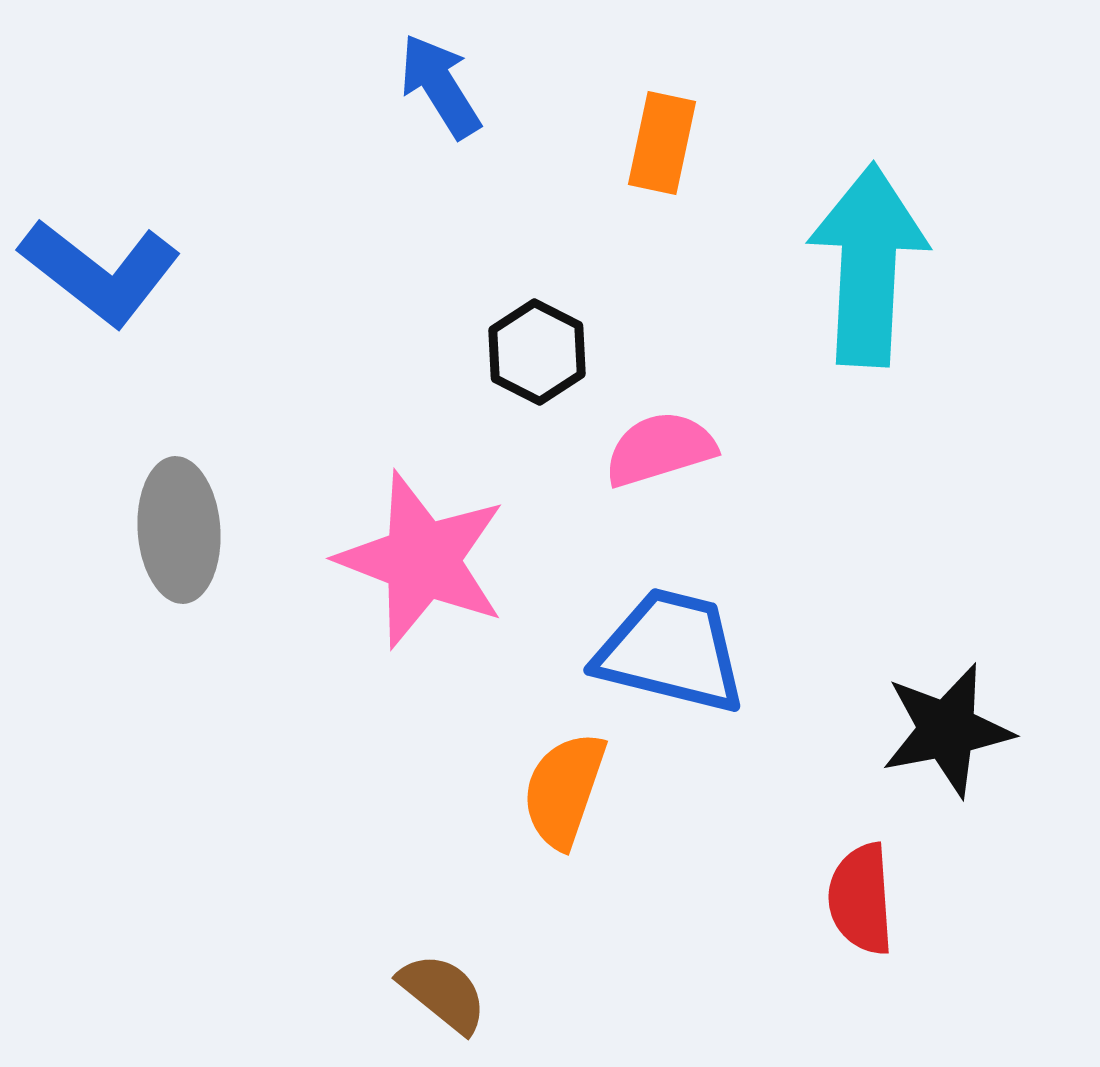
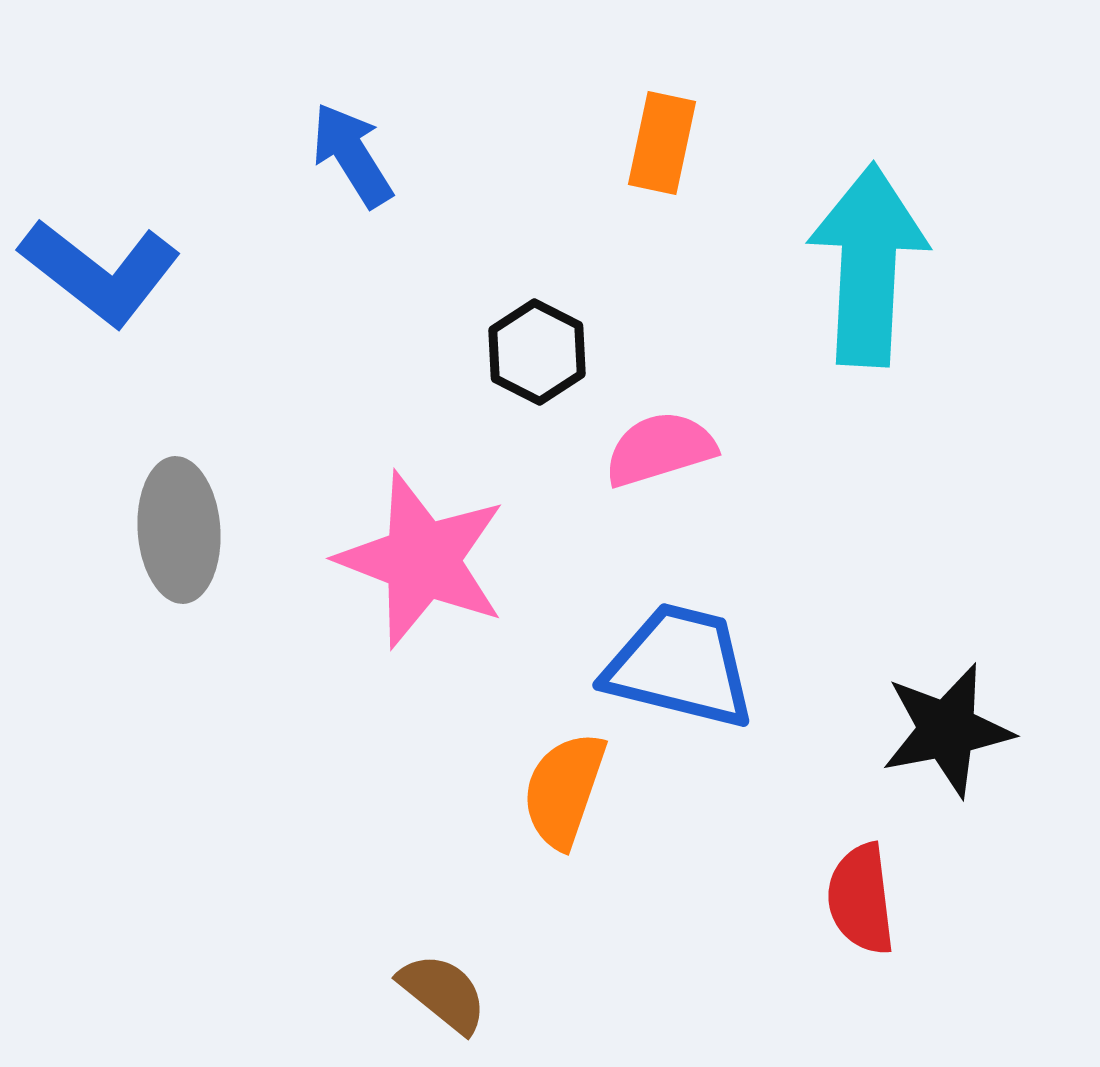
blue arrow: moved 88 px left, 69 px down
blue trapezoid: moved 9 px right, 15 px down
red semicircle: rotated 3 degrees counterclockwise
